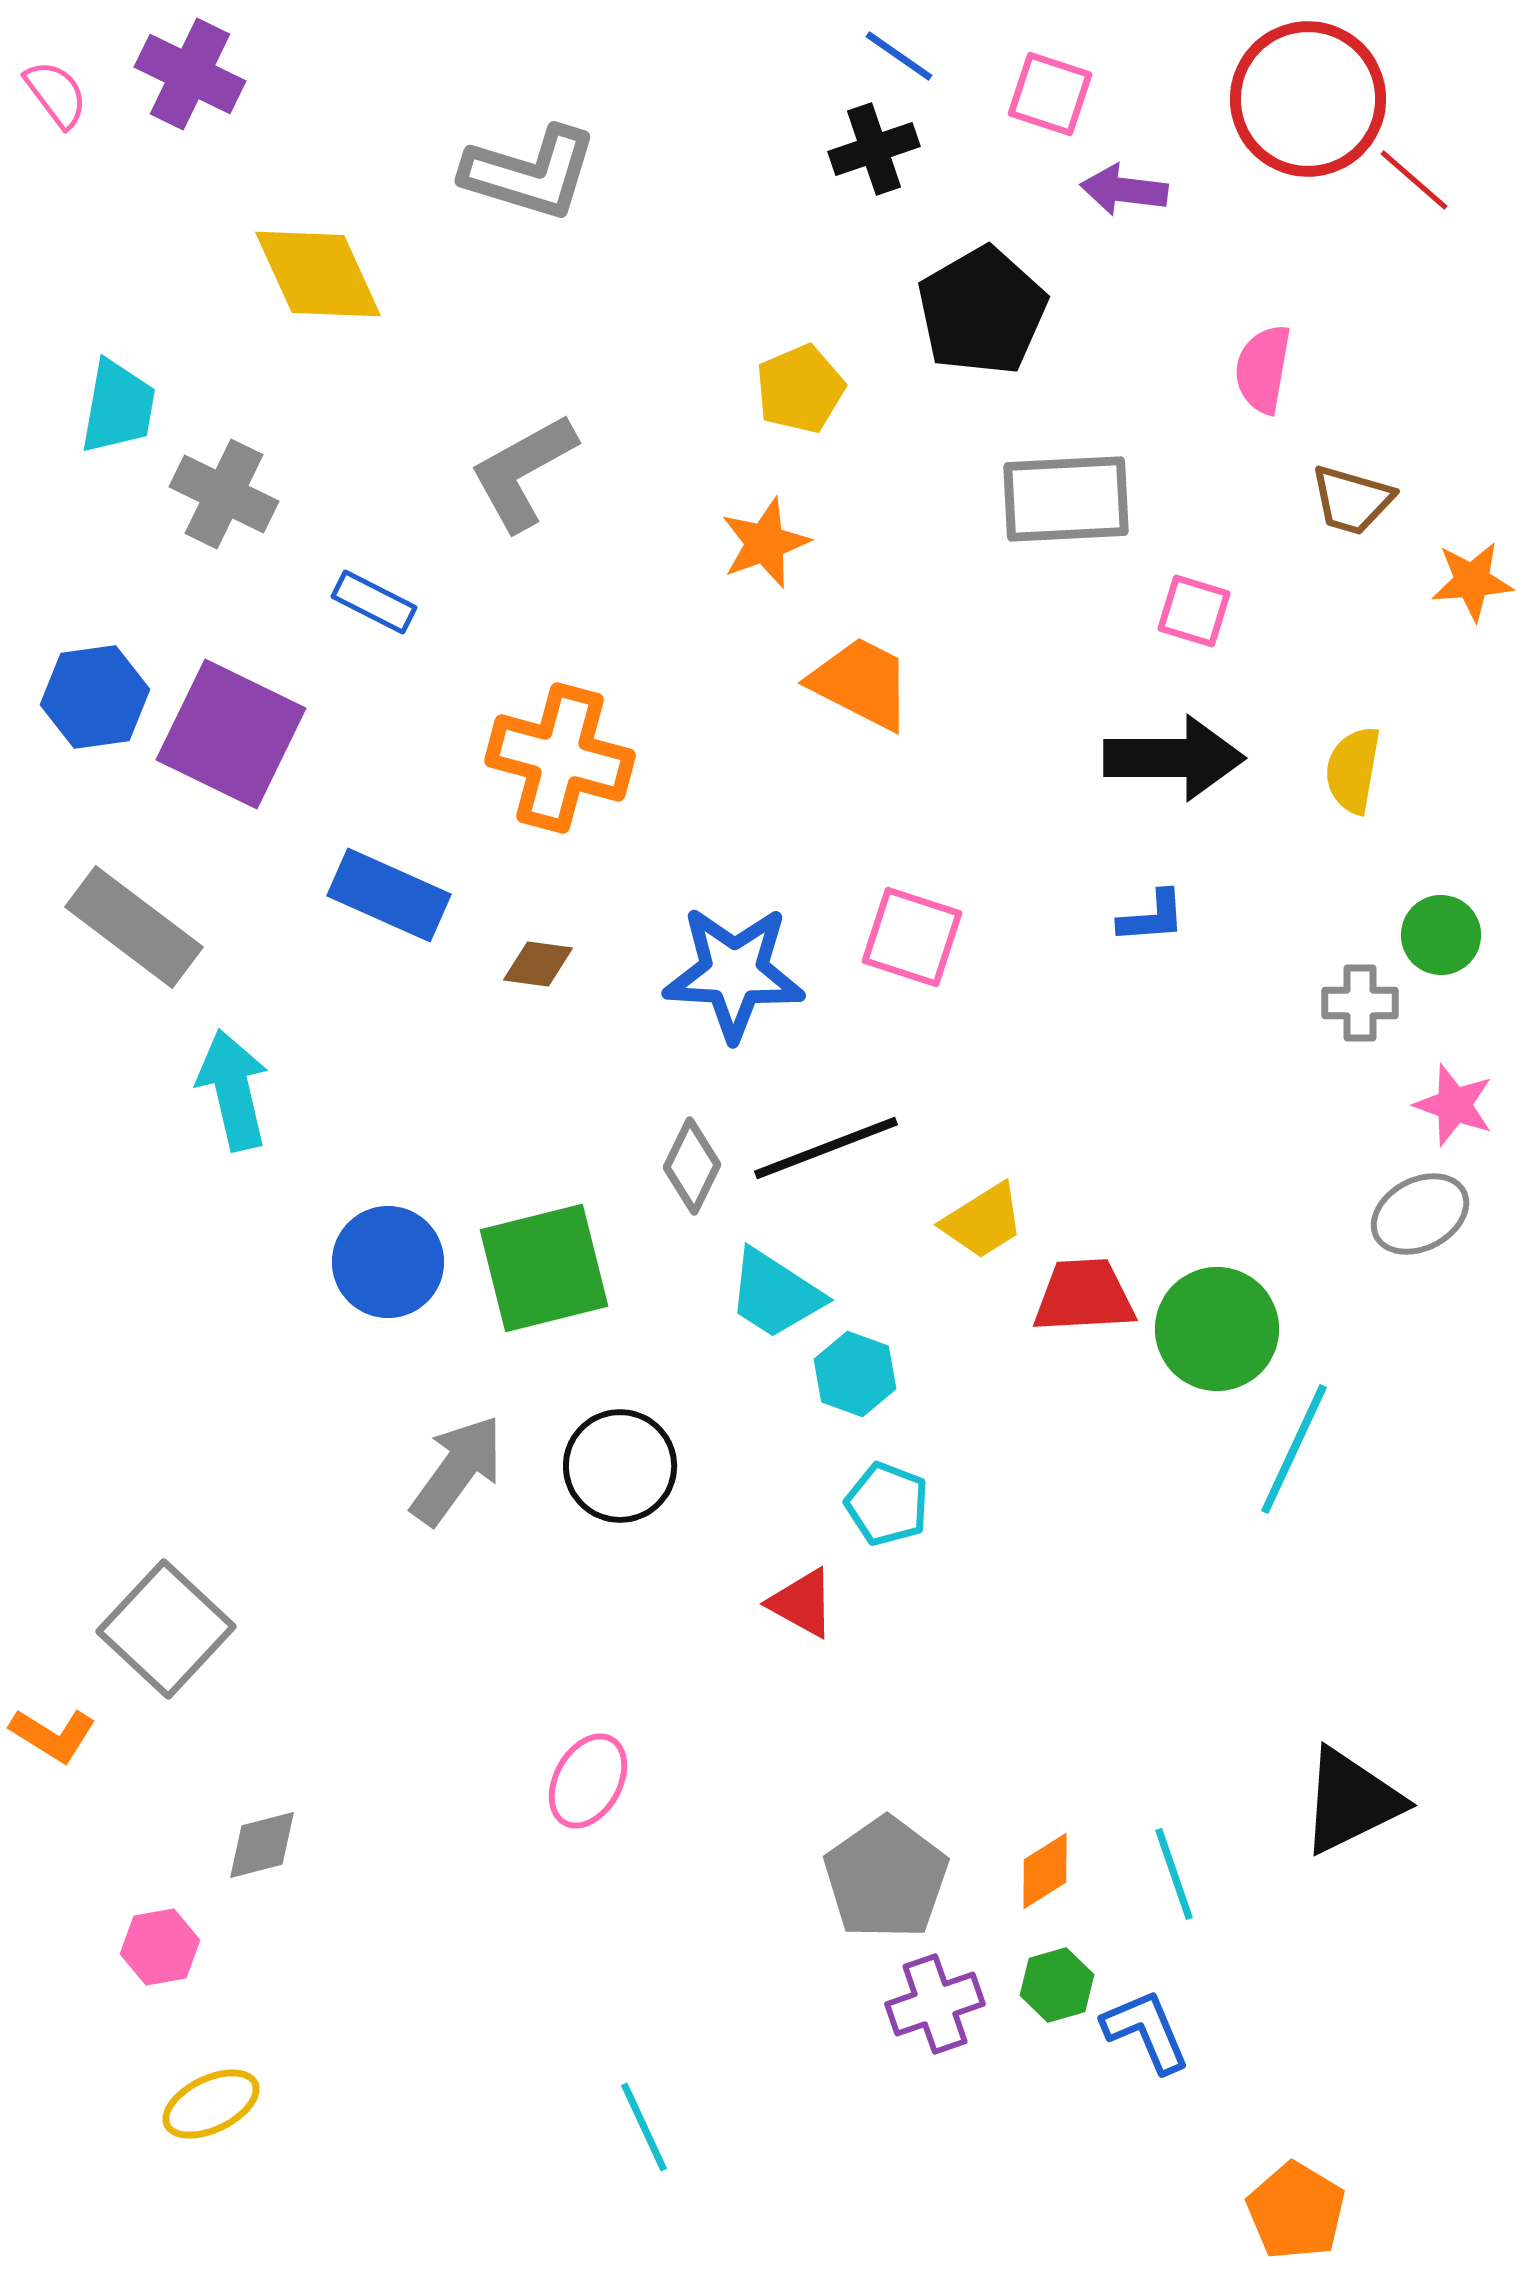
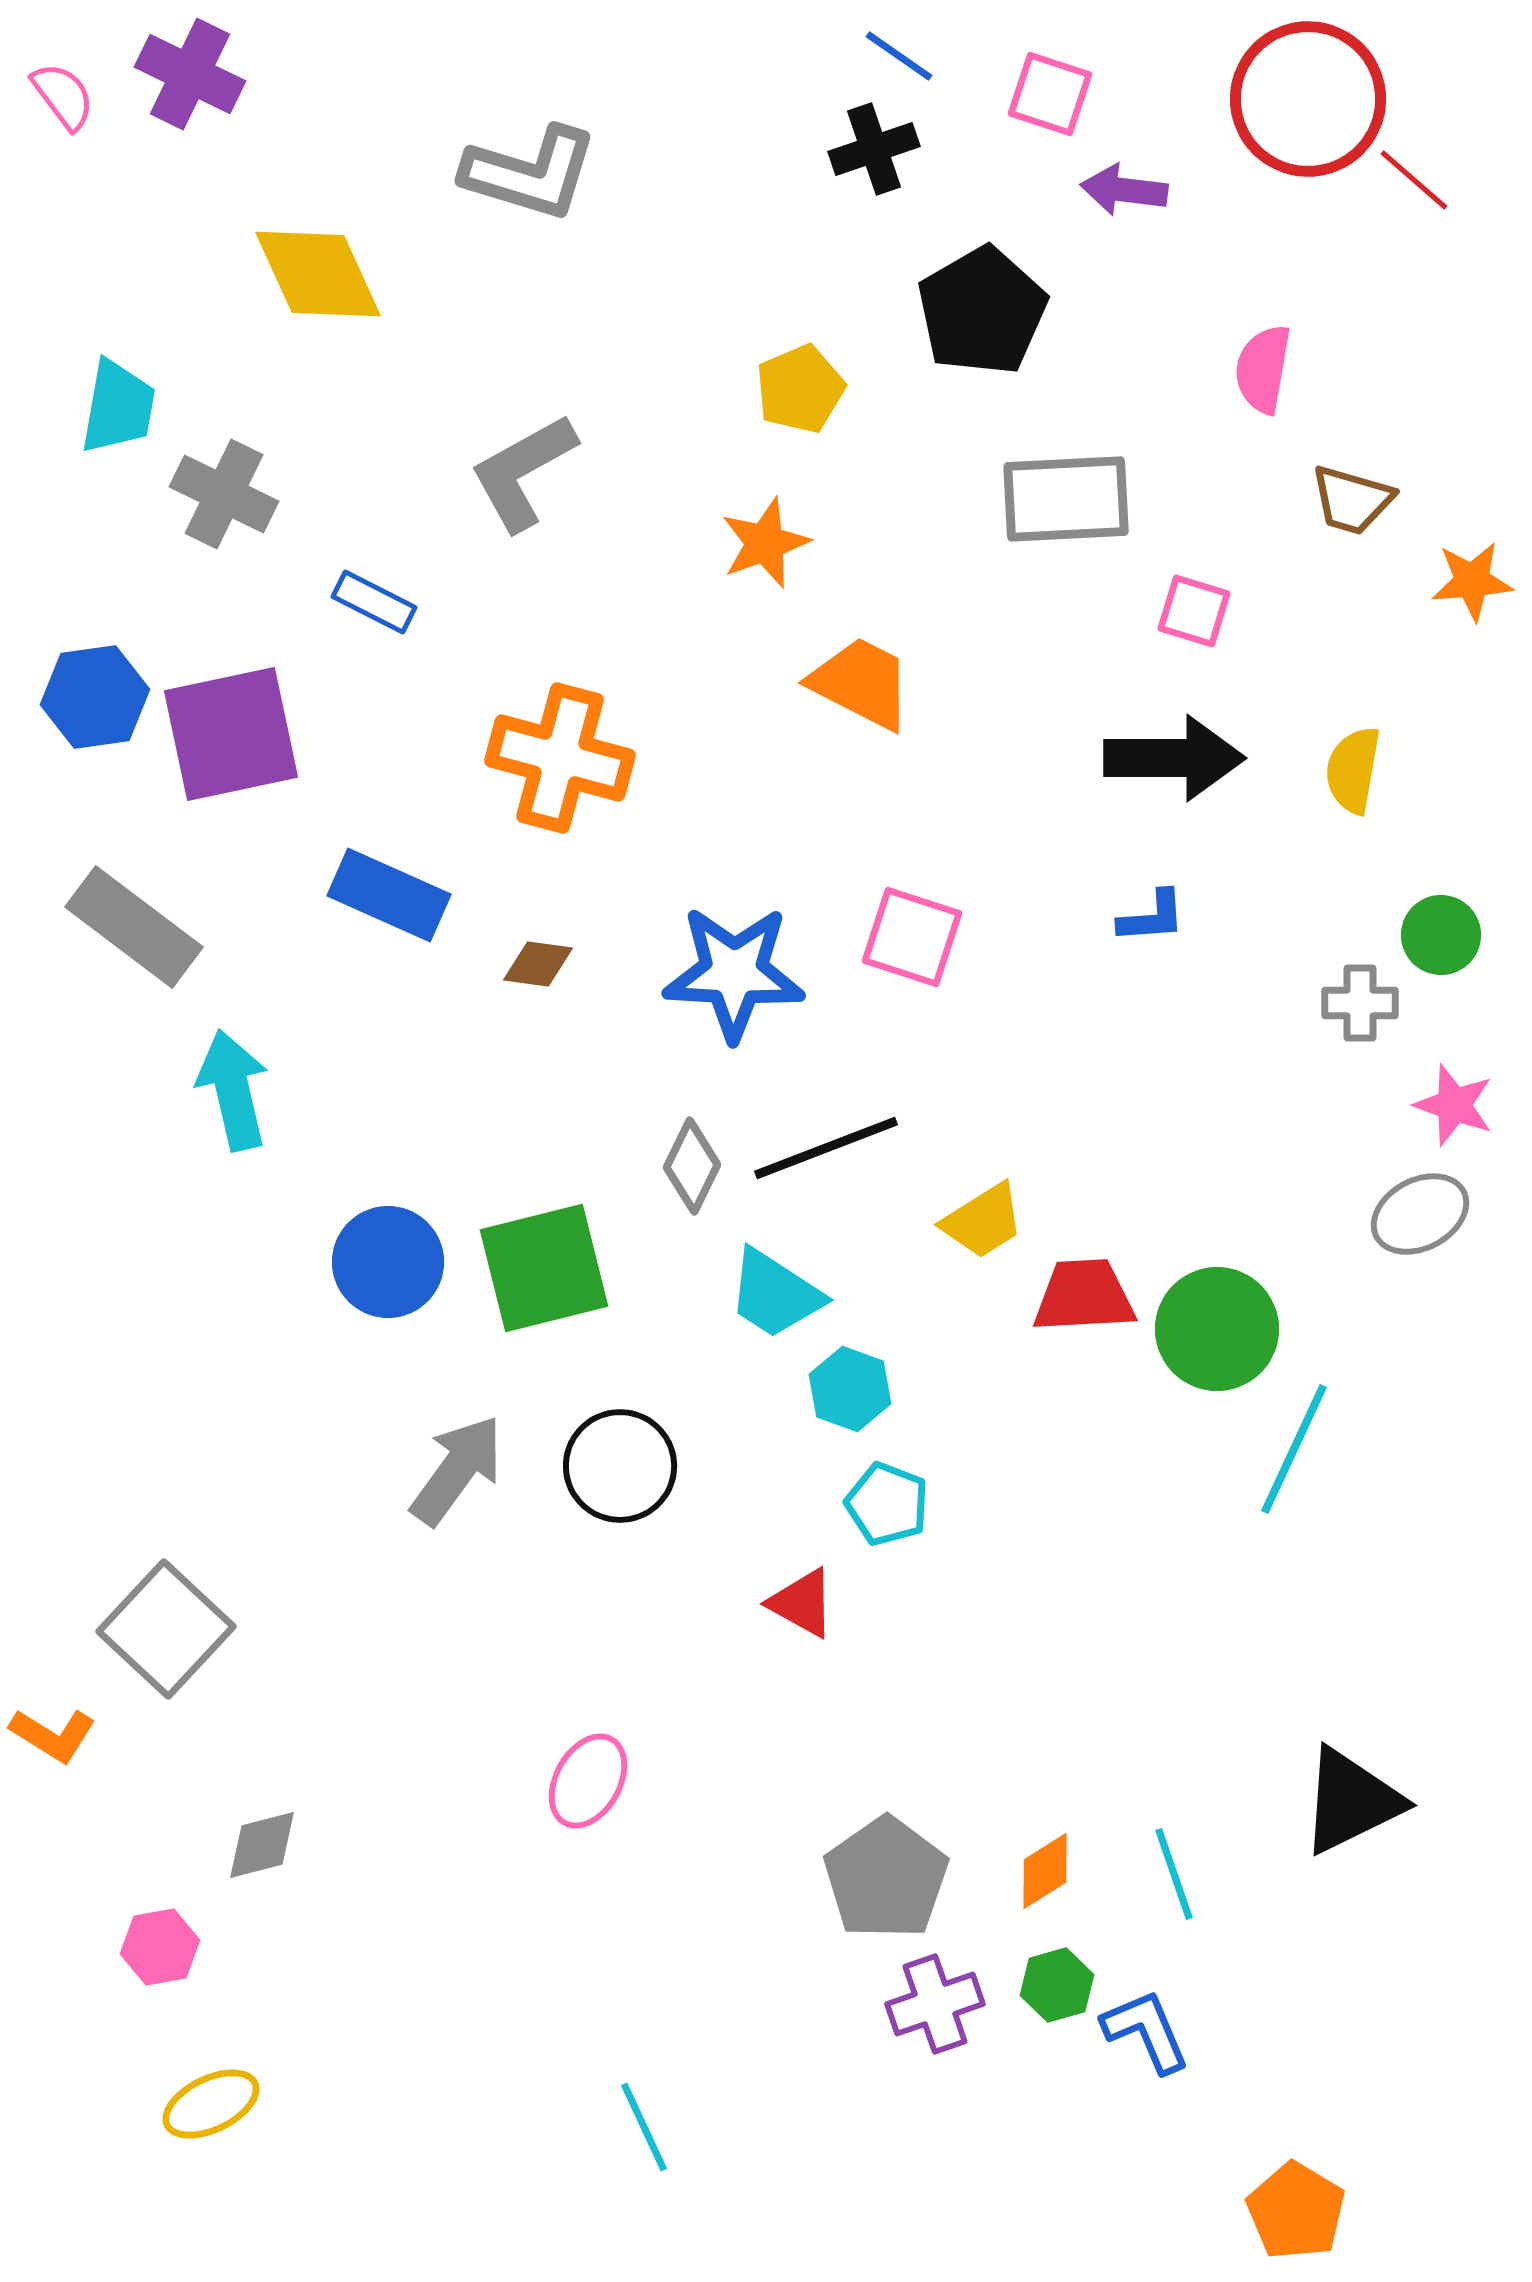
pink semicircle at (56, 94): moved 7 px right, 2 px down
purple square at (231, 734): rotated 38 degrees counterclockwise
cyan hexagon at (855, 1374): moved 5 px left, 15 px down
